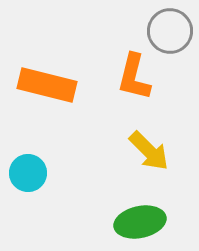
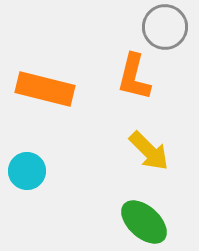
gray circle: moved 5 px left, 4 px up
orange rectangle: moved 2 px left, 4 px down
cyan circle: moved 1 px left, 2 px up
green ellipse: moved 4 px right; rotated 54 degrees clockwise
